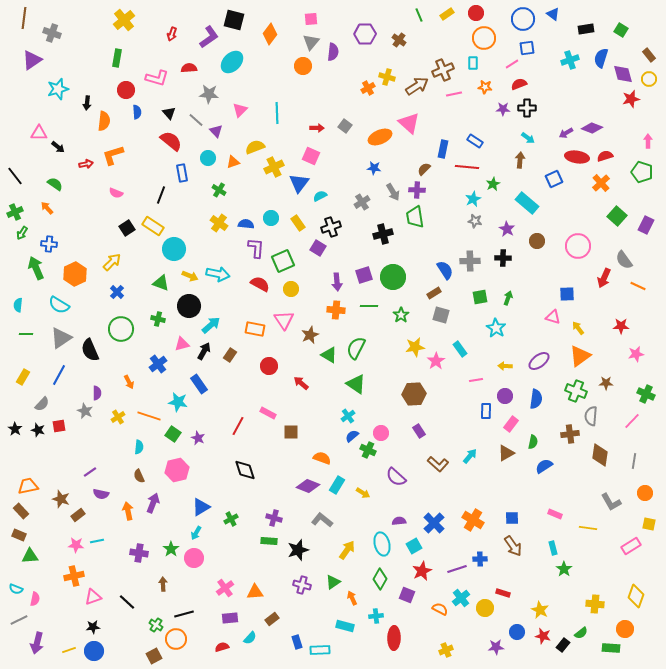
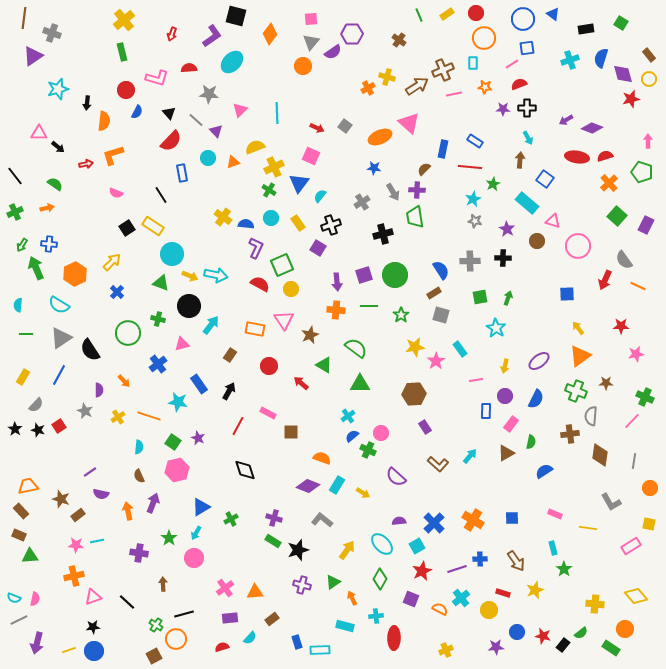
black square at (234, 20): moved 2 px right, 4 px up
green square at (621, 30): moved 7 px up
purple hexagon at (365, 34): moved 13 px left
purple L-shape at (209, 37): moved 3 px right, 1 px up
purple semicircle at (333, 52): rotated 48 degrees clockwise
green rectangle at (117, 58): moved 5 px right, 6 px up; rotated 24 degrees counterclockwise
purple triangle at (32, 60): moved 1 px right, 4 px up
blue semicircle at (137, 112): rotated 32 degrees clockwise
red arrow at (317, 128): rotated 24 degrees clockwise
purple arrow at (566, 133): moved 13 px up
cyan arrow at (528, 138): rotated 24 degrees clockwise
red semicircle at (171, 141): rotated 95 degrees clockwise
red line at (467, 167): moved 3 px right
blue square at (554, 179): moved 9 px left; rotated 30 degrees counterclockwise
orange cross at (601, 183): moved 8 px right
green cross at (219, 190): moved 50 px right
black line at (161, 195): rotated 54 degrees counterclockwise
cyan semicircle at (320, 196): rotated 24 degrees counterclockwise
orange arrow at (47, 208): rotated 120 degrees clockwise
yellow cross at (219, 223): moved 4 px right, 6 px up
black cross at (331, 227): moved 2 px up
green arrow at (22, 233): moved 12 px down
purple L-shape at (256, 248): rotated 20 degrees clockwise
cyan circle at (174, 249): moved 2 px left, 5 px down
green square at (283, 261): moved 1 px left, 4 px down
blue semicircle at (445, 270): moved 4 px left
cyan arrow at (218, 274): moved 2 px left, 1 px down
green circle at (393, 277): moved 2 px right, 2 px up
red arrow at (604, 278): moved 1 px right, 2 px down
pink triangle at (553, 317): moved 96 px up
cyan arrow at (211, 325): rotated 12 degrees counterclockwise
green circle at (121, 329): moved 7 px right, 4 px down
green semicircle at (356, 348): rotated 100 degrees clockwise
black semicircle at (90, 350): rotated 10 degrees counterclockwise
black arrow at (204, 351): moved 25 px right, 40 px down
green triangle at (329, 355): moved 5 px left, 10 px down
yellow arrow at (505, 366): rotated 80 degrees counterclockwise
orange arrow at (129, 382): moved 5 px left, 1 px up; rotated 16 degrees counterclockwise
green triangle at (356, 384): moved 4 px right; rotated 35 degrees counterclockwise
purple semicircle at (97, 393): moved 2 px right, 3 px up
green cross at (646, 394): moved 1 px left, 3 px down
blue semicircle at (536, 399): rotated 18 degrees clockwise
gray semicircle at (42, 404): moved 6 px left, 1 px down
red square at (59, 426): rotated 24 degrees counterclockwise
purple rectangle at (419, 431): moved 6 px right, 4 px up
green square at (173, 434): moved 8 px down
green semicircle at (533, 442): moved 2 px left
blue semicircle at (544, 466): moved 5 px down
orange circle at (645, 493): moved 5 px right, 5 px up
green rectangle at (269, 541): moved 4 px right; rotated 28 degrees clockwise
cyan ellipse at (382, 544): rotated 30 degrees counterclockwise
cyan square at (414, 546): moved 3 px right
brown arrow at (513, 546): moved 3 px right, 15 px down
green star at (171, 549): moved 2 px left, 11 px up
cyan semicircle at (16, 589): moved 2 px left, 9 px down
purple square at (407, 595): moved 4 px right, 4 px down
yellow diamond at (636, 596): rotated 60 degrees counterclockwise
yellow circle at (485, 608): moved 4 px right, 2 px down
yellow star at (540, 610): moved 5 px left, 20 px up; rotated 24 degrees clockwise
green rectangle at (611, 648): rotated 30 degrees clockwise
